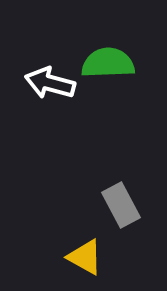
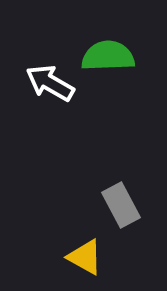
green semicircle: moved 7 px up
white arrow: rotated 15 degrees clockwise
